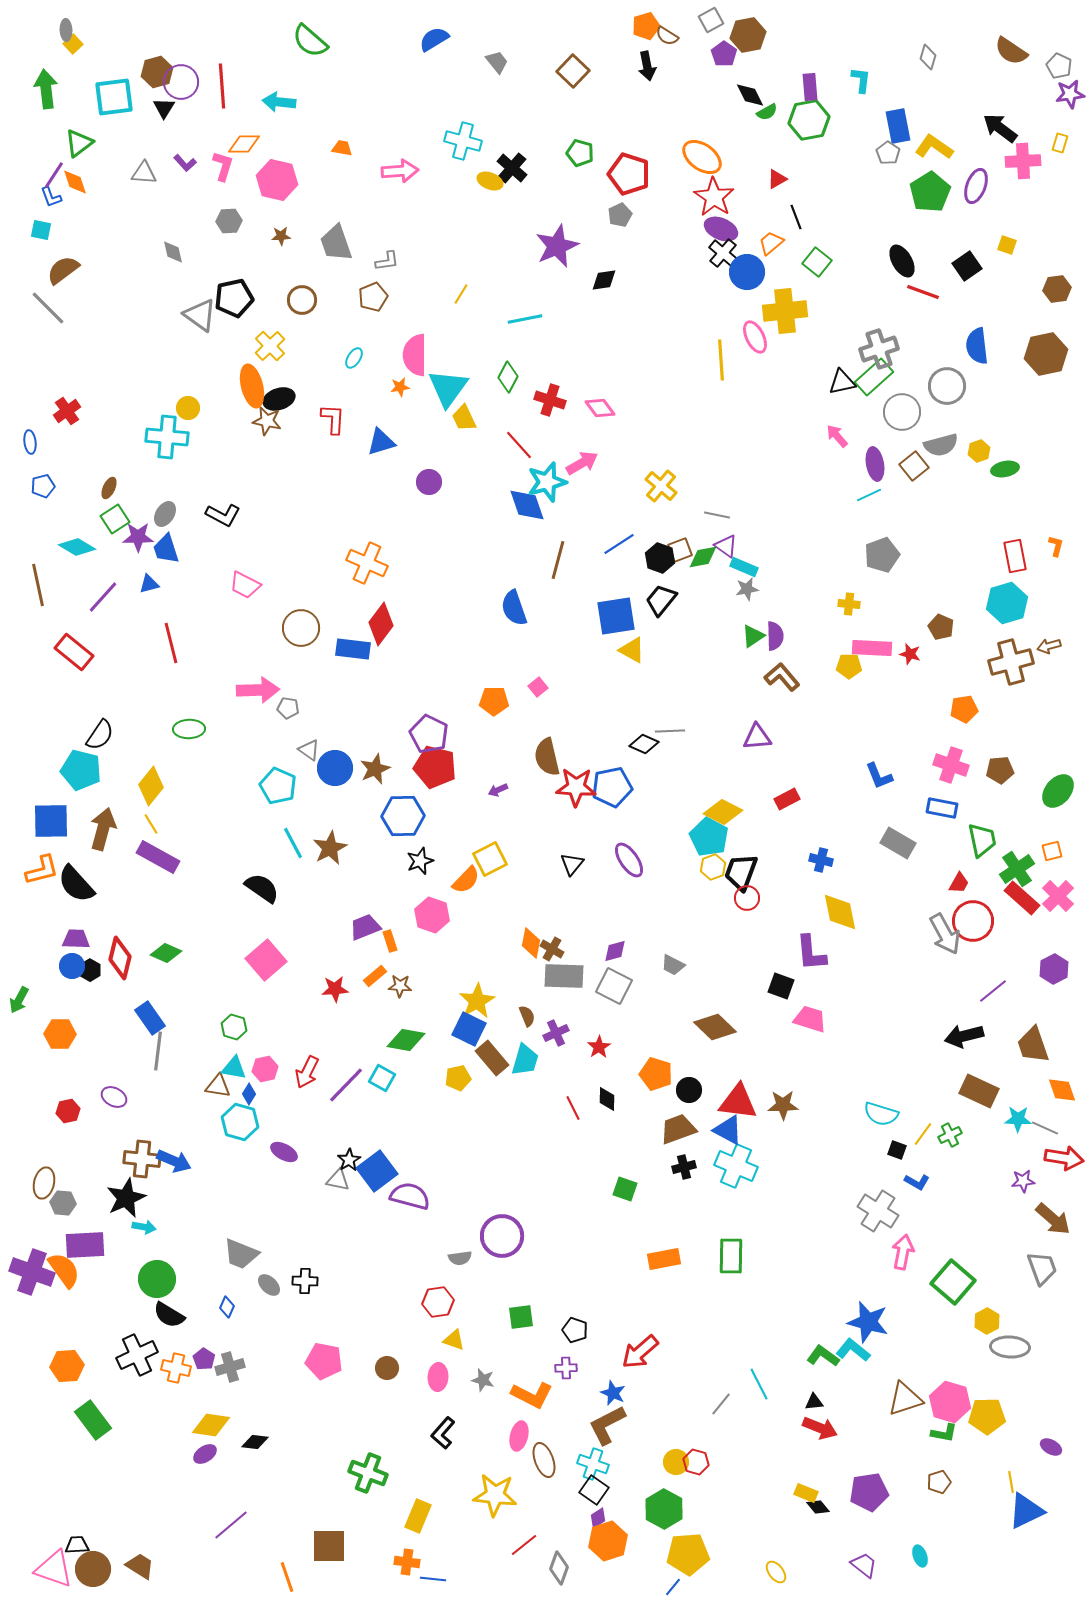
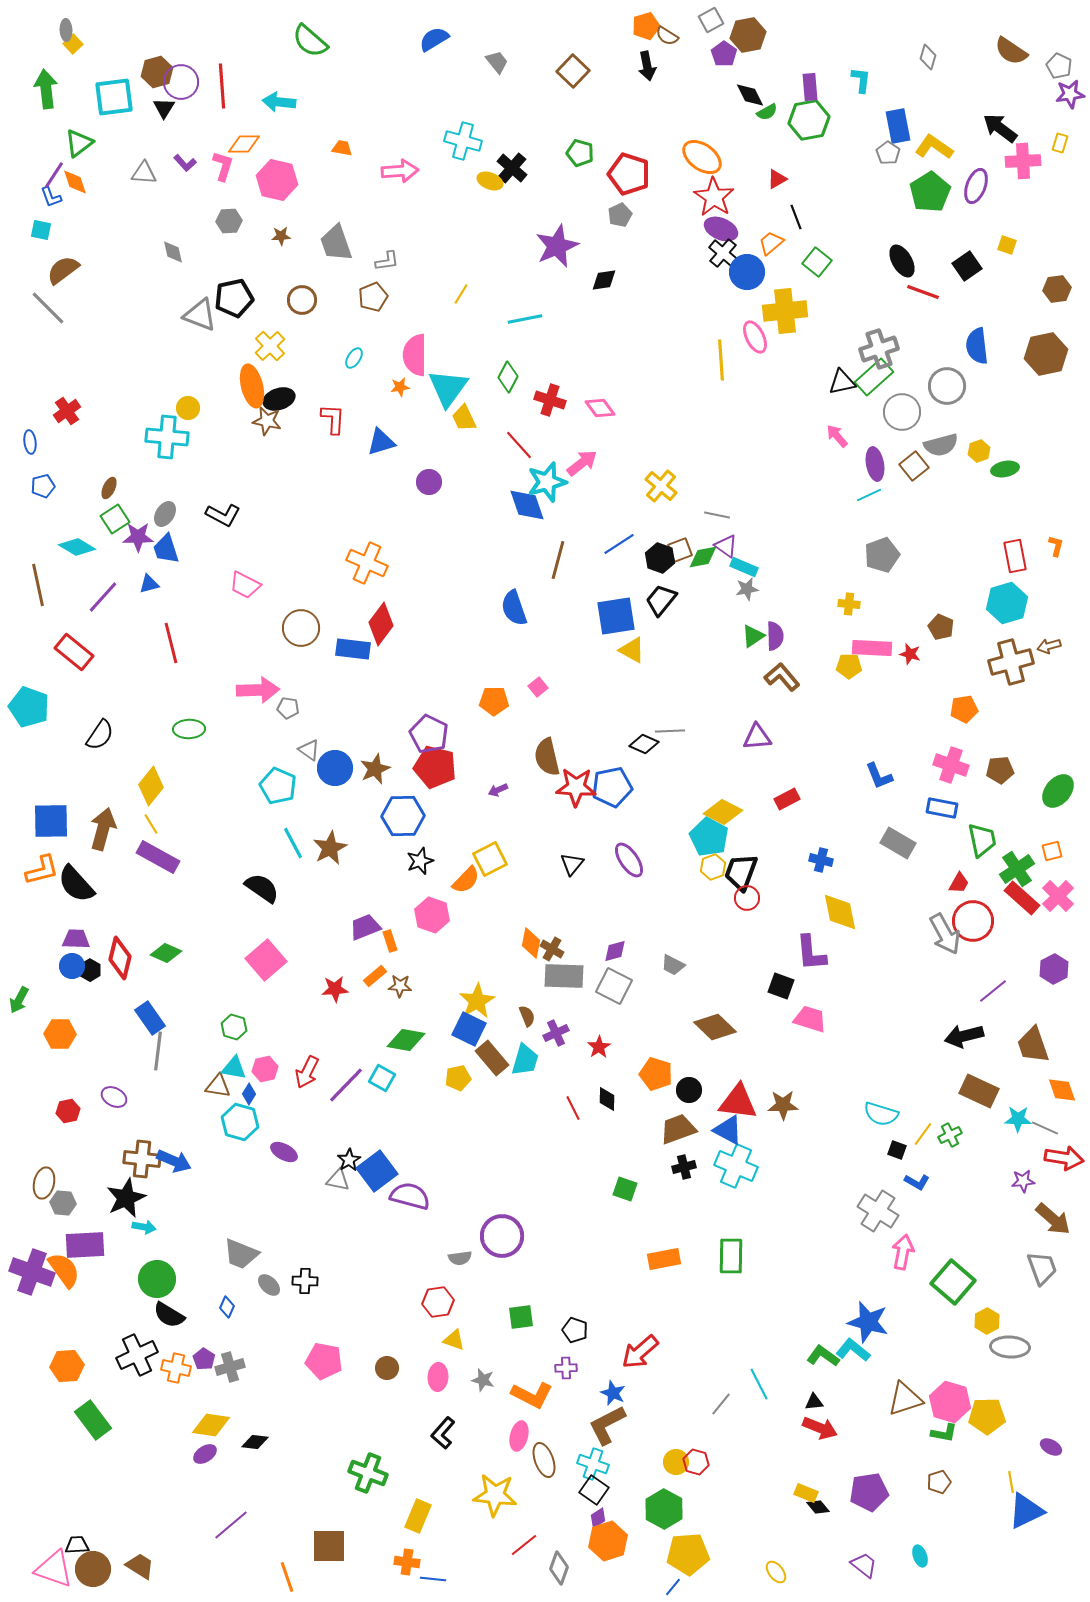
gray triangle at (200, 315): rotated 15 degrees counterclockwise
pink arrow at (582, 463): rotated 8 degrees counterclockwise
cyan pentagon at (81, 770): moved 52 px left, 63 px up; rotated 6 degrees clockwise
